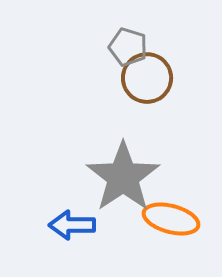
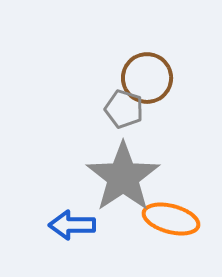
gray pentagon: moved 4 px left, 62 px down
